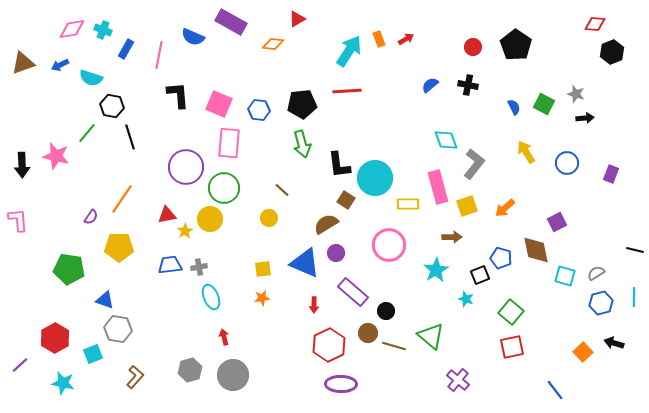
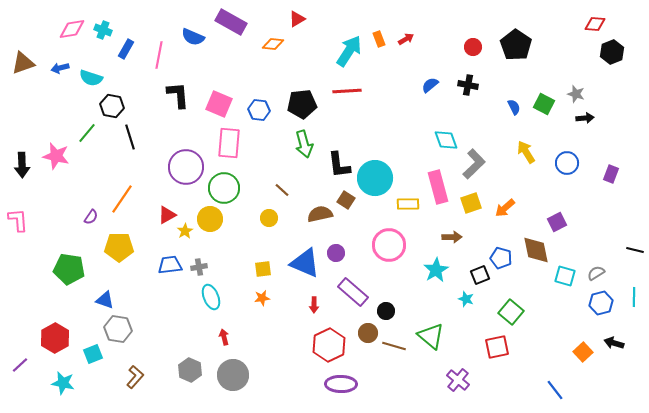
blue arrow at (60, 65): moved 3 px down; rotated 12 degrees clockwise
green arrow at (302, 144): moved 2 px right
gray L-shape at (474, 164): rotated 8 degrees clockwise
yellow square at (467, 206): moved 4 px right, 3 px up
red triangle at (167, 215): rotated 18 degrees counterclockwise
brown semicircle at (326, 224): moved 6 px left, 10 px up; rotated 20 degrees clockwise
red square at (512, 347): moved 15 px left
gray hexagon at (190, 370): rotated 20 degrees counterclockwise
